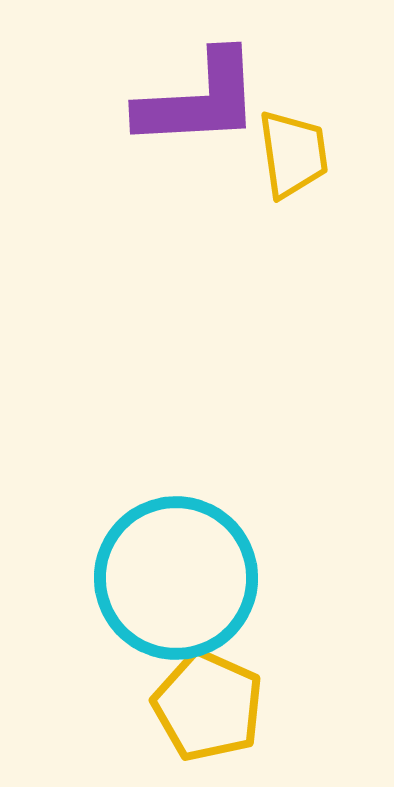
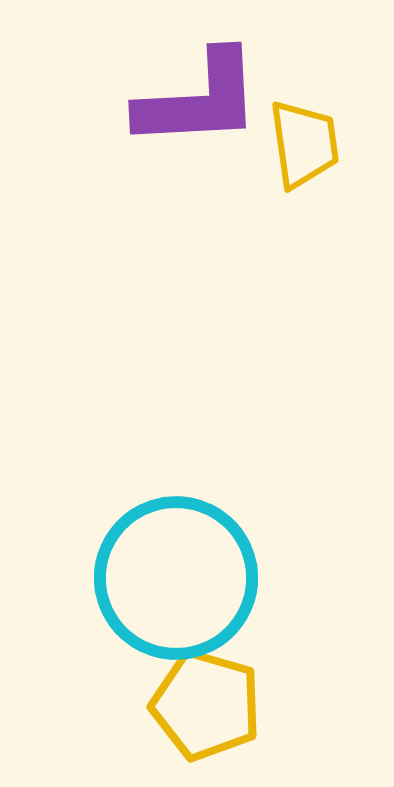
yellow trapezoid: moved 11 px right, 10 px up
yellow pentagon: moved 2 px left, 1 px up; rotated 8 degrees counterclockwise
